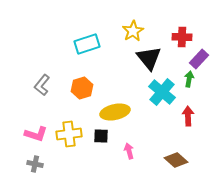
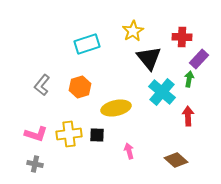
orange hexagon: moved 2 px left, 1 px up
yellow ellipse: moved 1 px right, 4 px up
black square: moved 4 px left, 1 px up
